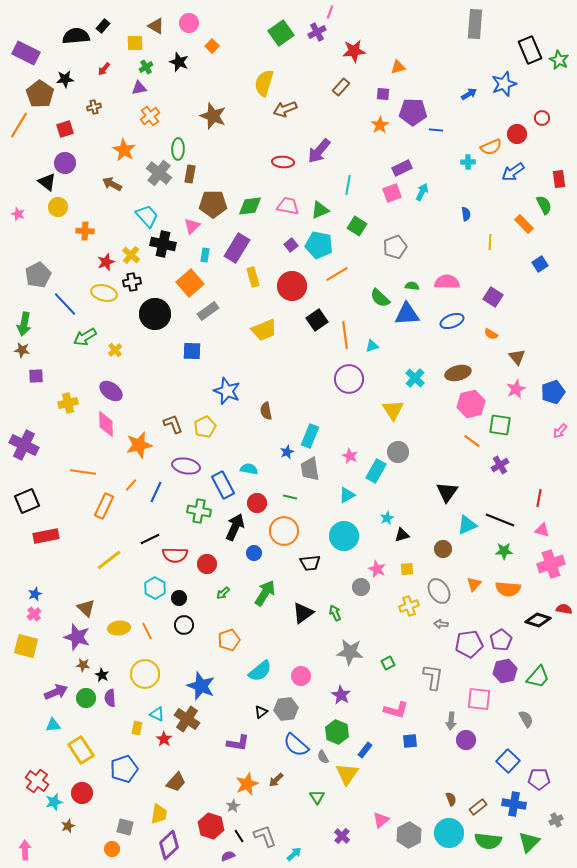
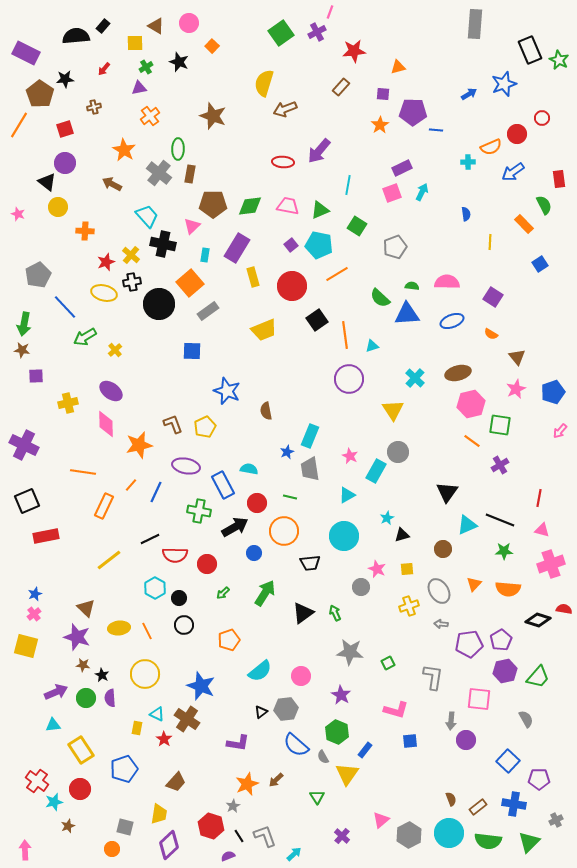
blue line at (65, 304): moved 3 px down
black circle at (155, 314): moved 4 px right, 10 px up
black arrow at (235, 527): rotated 36 degrees clockwise
red circle at (82, 793): moved 2 px left, 4 px up
